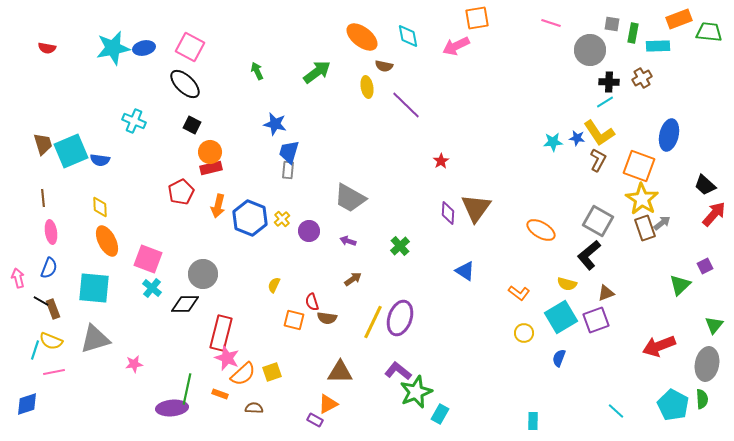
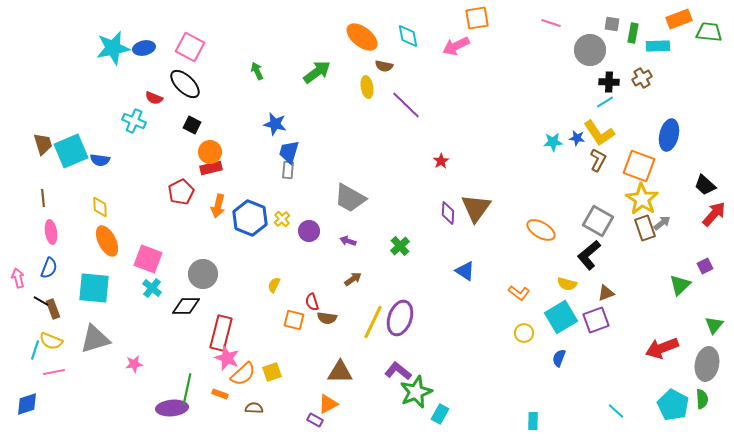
red semicircle at (47, 48): moved 107 px right, 50 px down; rotated 12 degrees clockwise
black diamond at (185, 304): moved 1 px right, 2 px down
red arrow at (659, 346): moved 3 px right, 2 px down
